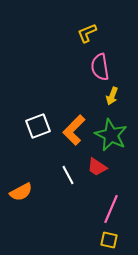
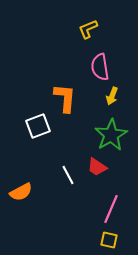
yellow L-shape: moved 1 px right, 4 px up
orange L-shape: moved 9 px left, 32 px up; rotated 140 degrees clockwise
green star: rotated 16 degrees clockwise
